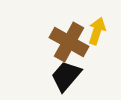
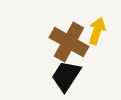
black trapezoid: rotated 8 degrees counterclockwise
